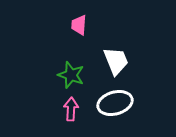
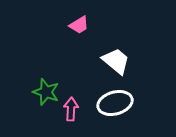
pink trapezoid: rotated 125 degrees counterclockwise
white trapezoid: rotated 28 degrees counterclockwise
green star: moved 25 px left, 17 px down
